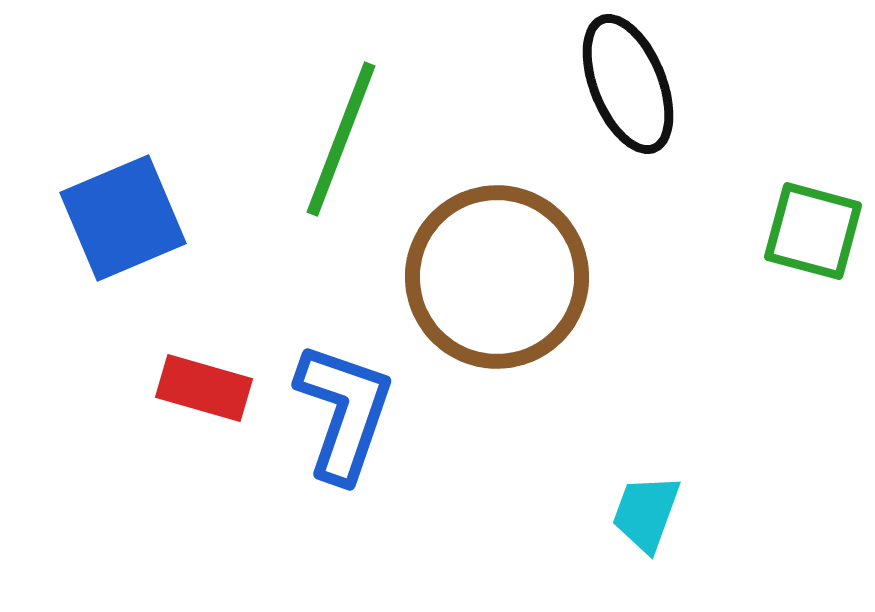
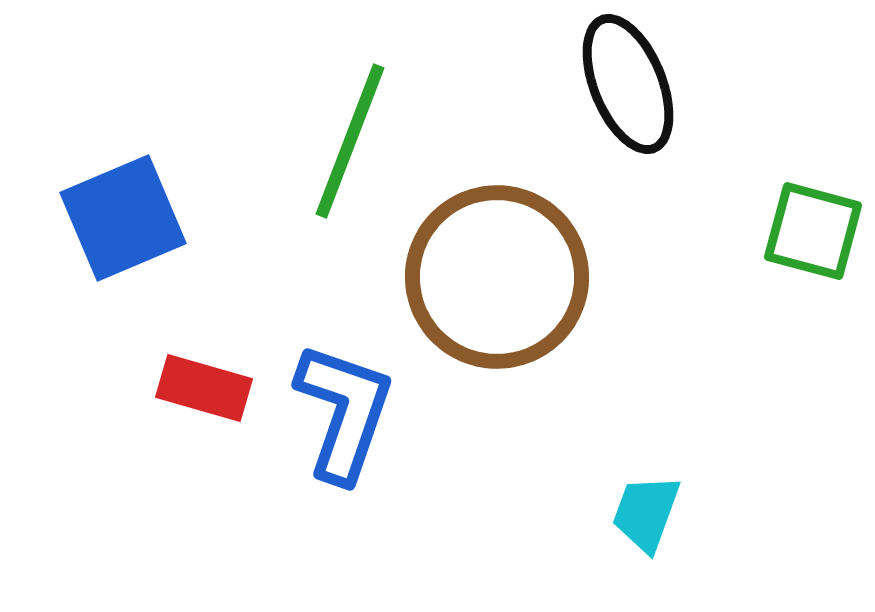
green line: moved 9 px right, 2 px down
